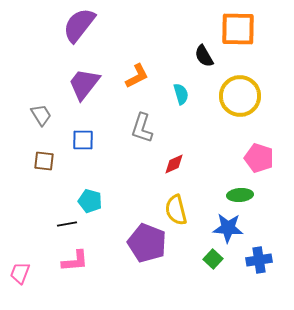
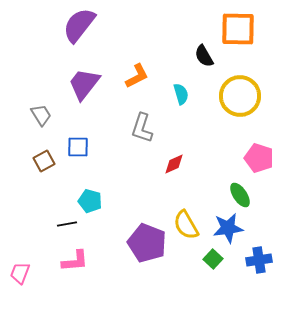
blue square: moved 5 px left, 7 px down
brown square: rotated 35 degrees counterclockwise
green ellipse: rotated 60 degrees clockwise
yellow semicircle: moved 10 px right, 15 px down; rotated 16 degrees counterclockwise
blue star: rotated 12 degrees counterclockwise
